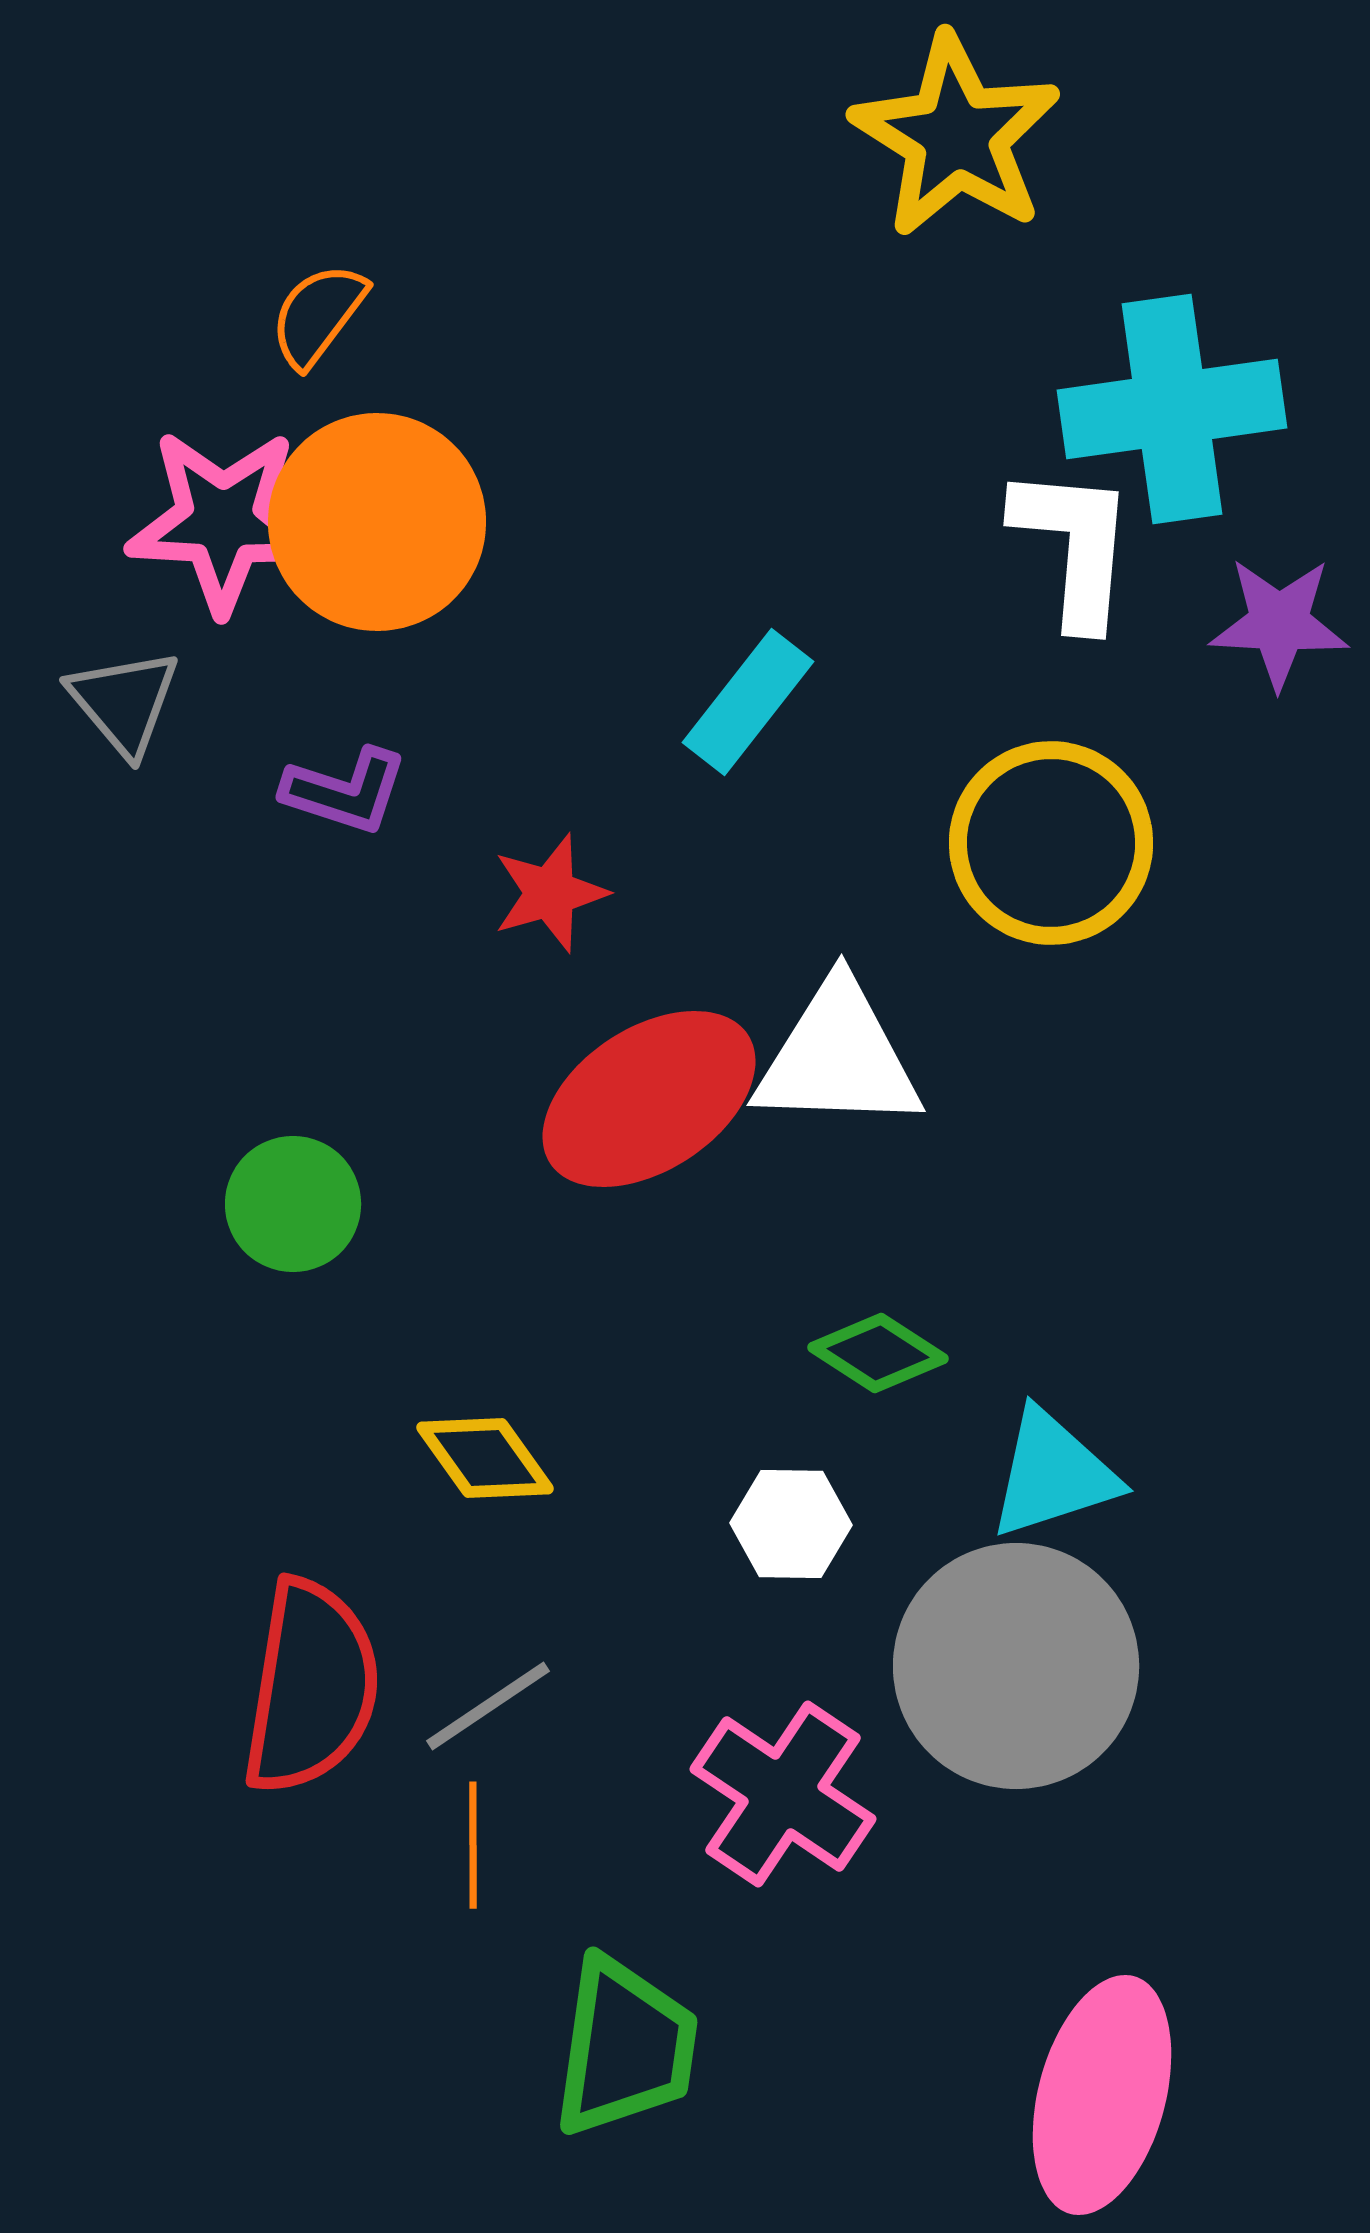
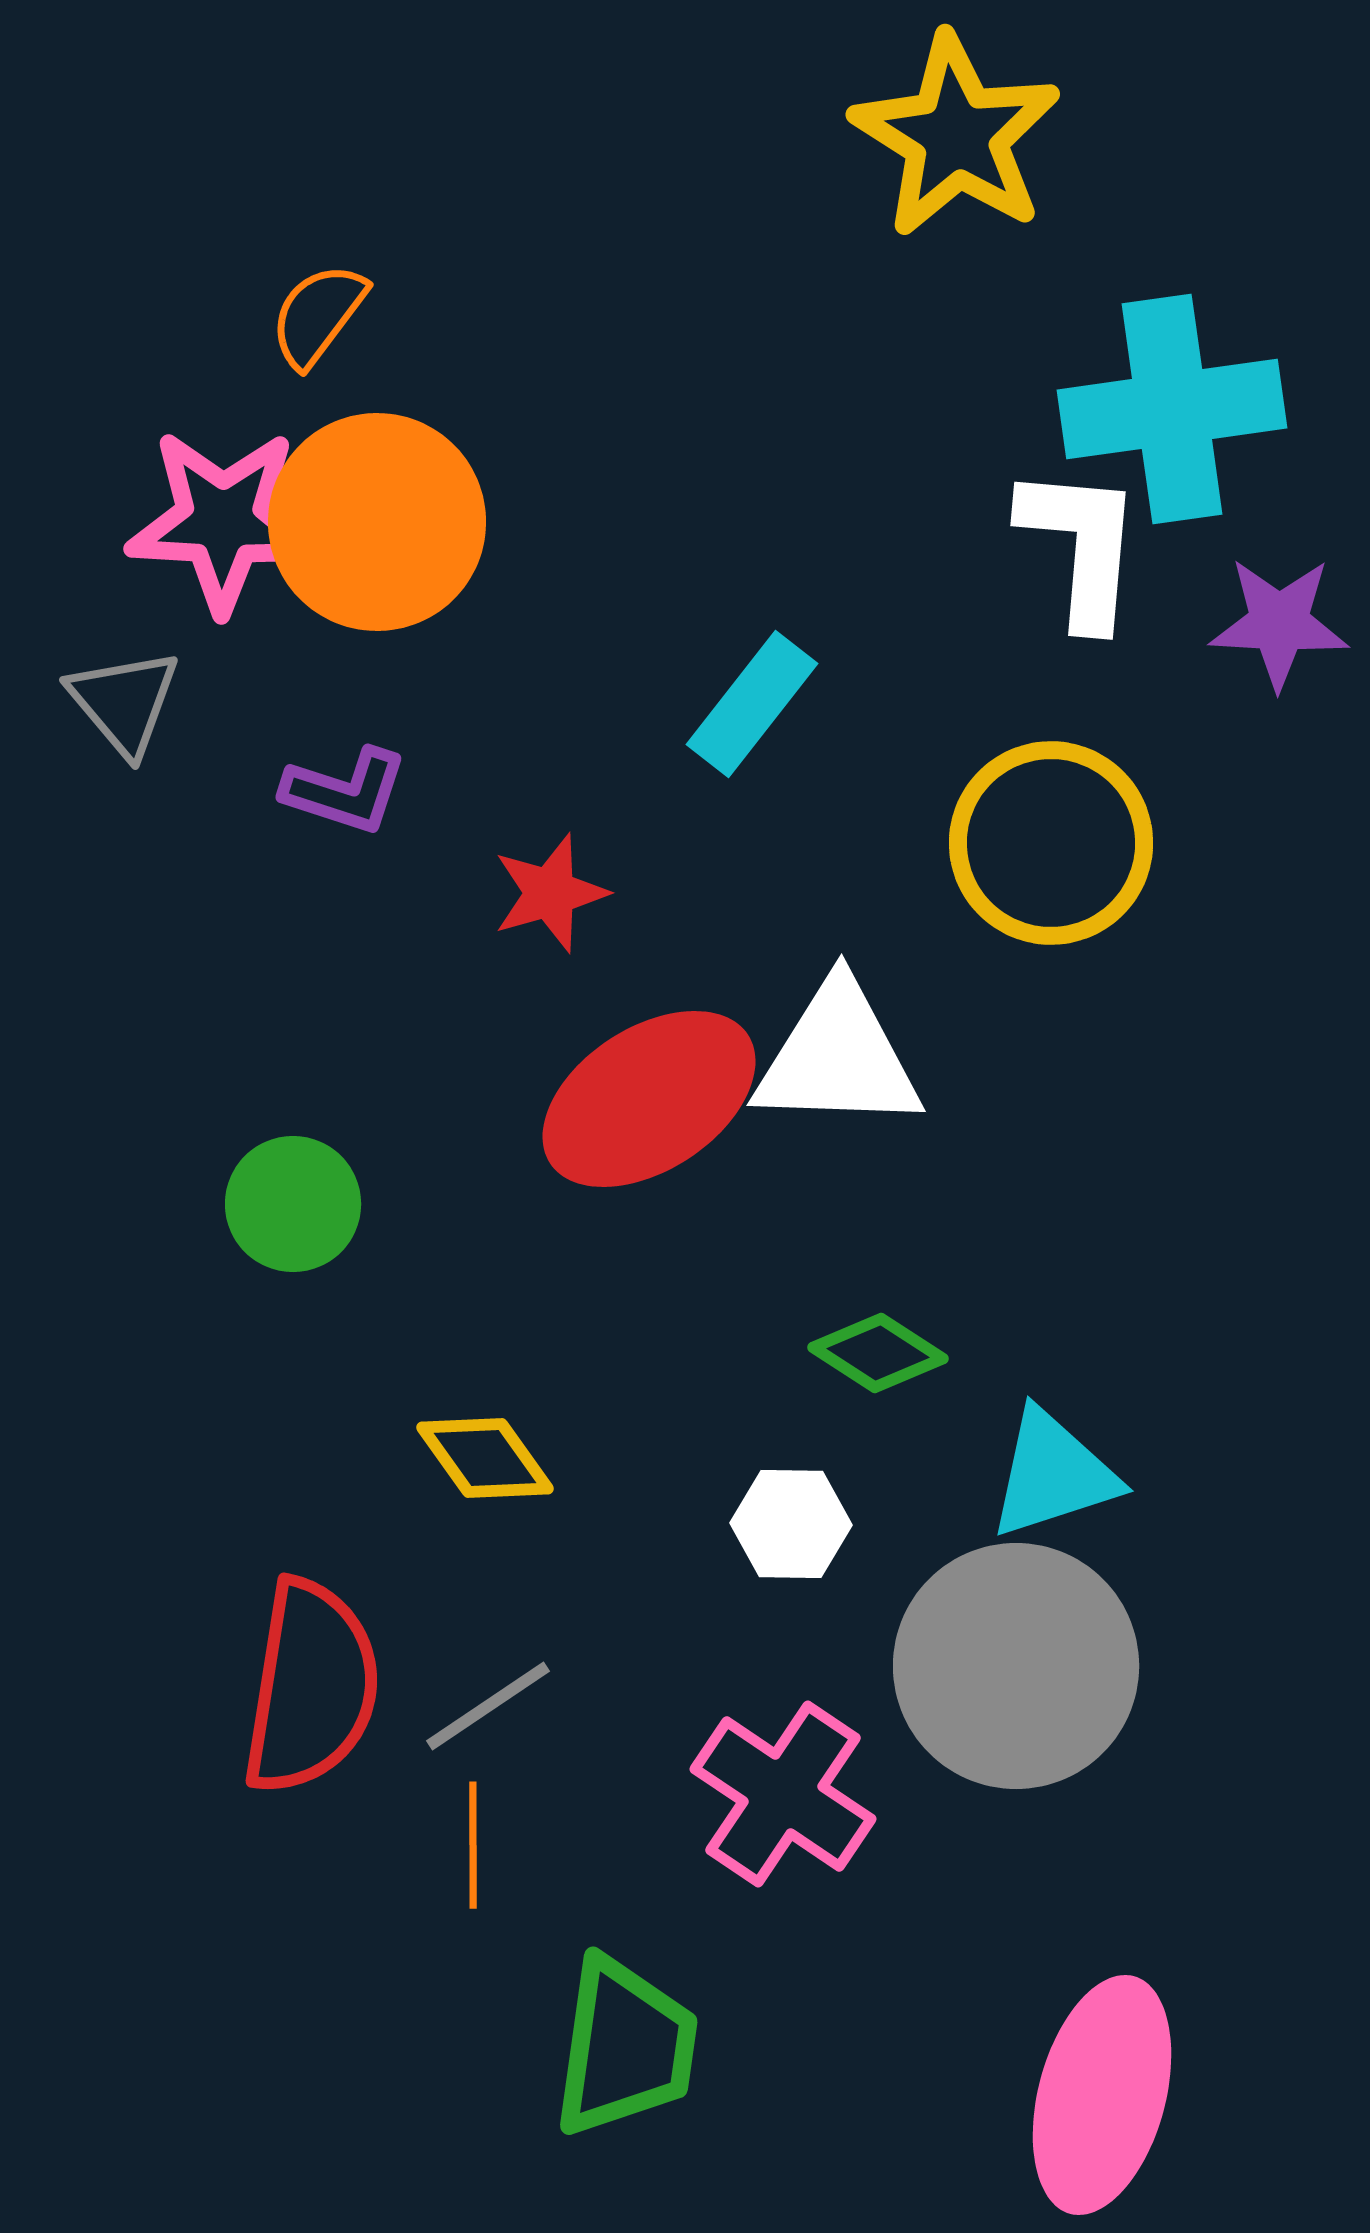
white L-shape: moved 7 px right
cyan rectangle: moved 4 px right, 2 px down
